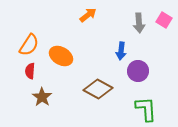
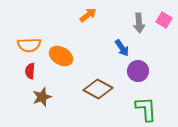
orange semicircle: rotated 55 degrees clockwise
blue arrow: moved 1 px right, 3 px up; rotated 42 degrees counterclockwise
brown star: rotated 18 degrees clockwise
